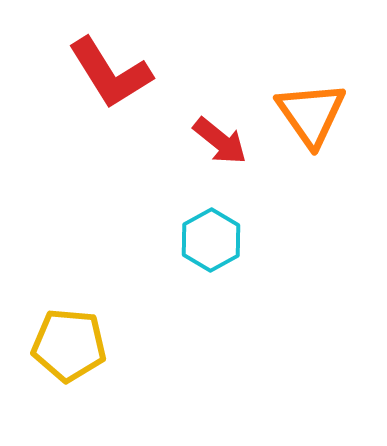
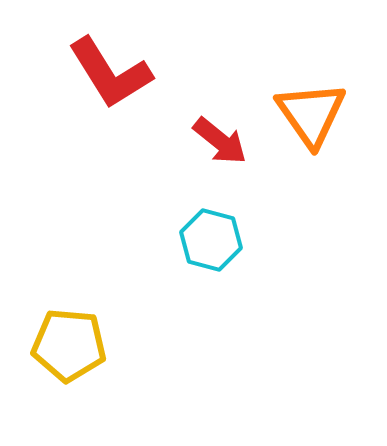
cyan hexagon: rotated 16 degrees counterclockwise
